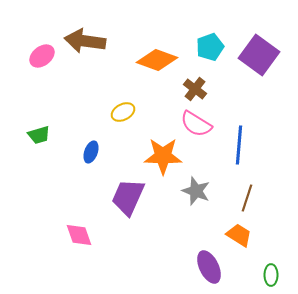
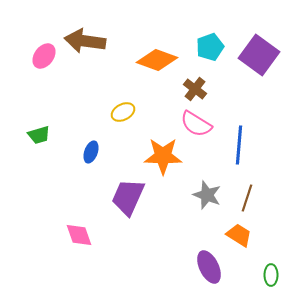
pink ellipse: moved 2 px right; rotated 15 degrees counterclockwise
gray star: moved 11 px right, 4 px down
